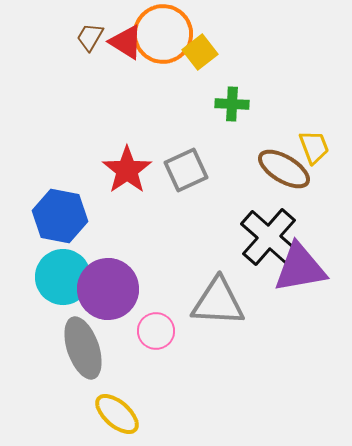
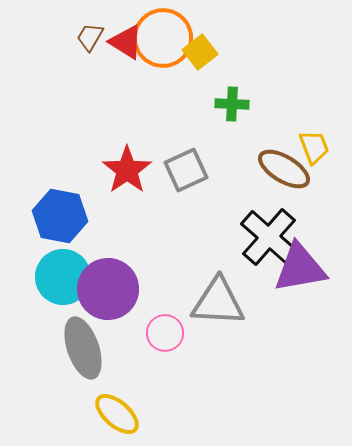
orange circle: moved 4 px down
pink circle: moved 9 px right, 2 px down
